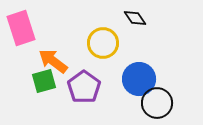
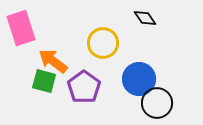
black diamond: moved 10 px right
green square: rotated 30 degrees clockwise
